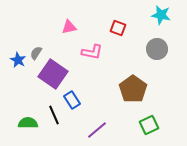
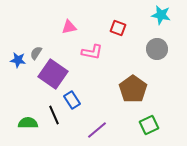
blue star: rotated 21 degrees counterclockwise
